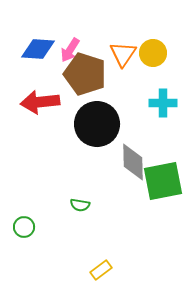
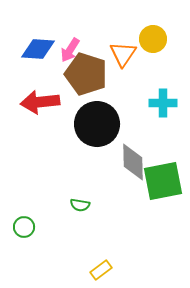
yellow circle: moved 14 px up
brown pentagon: moved 1 px right
